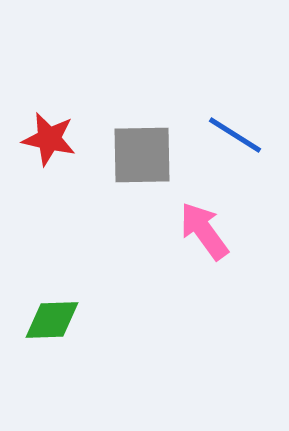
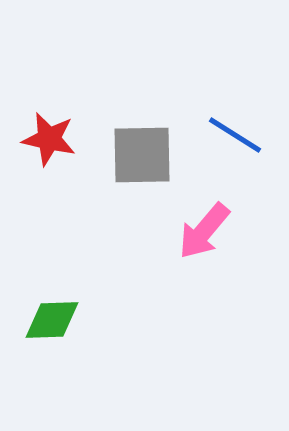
pink arrow: rotated 104 degrees counterclockwise
